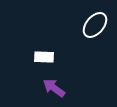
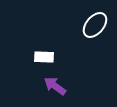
purple arrow: moved 1 px right, 2 px up
